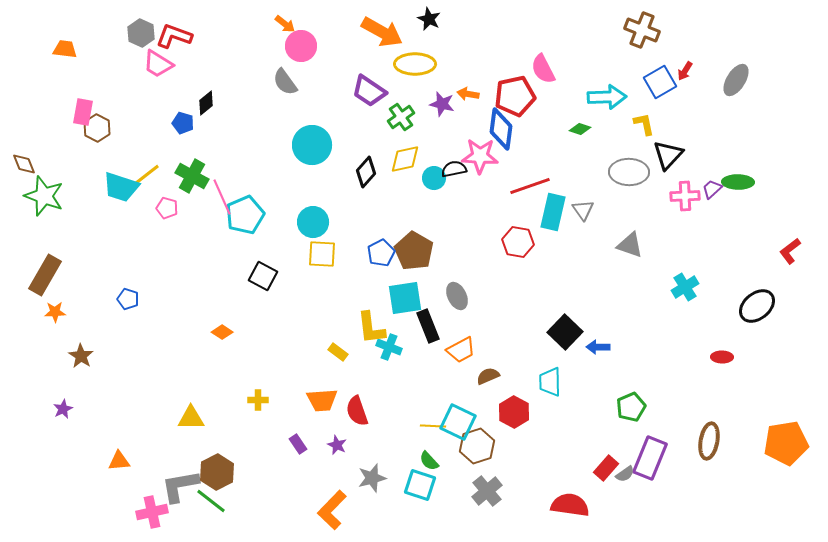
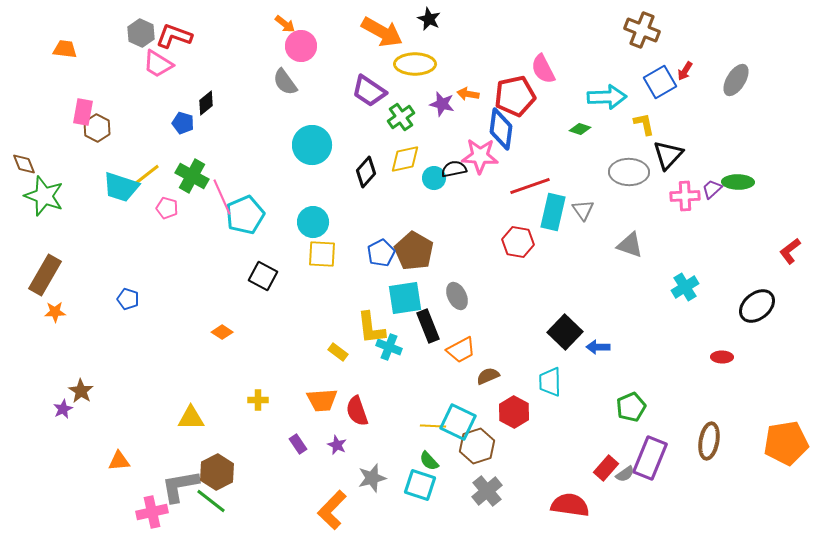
brown star at (81, 356): moved 35 px down
